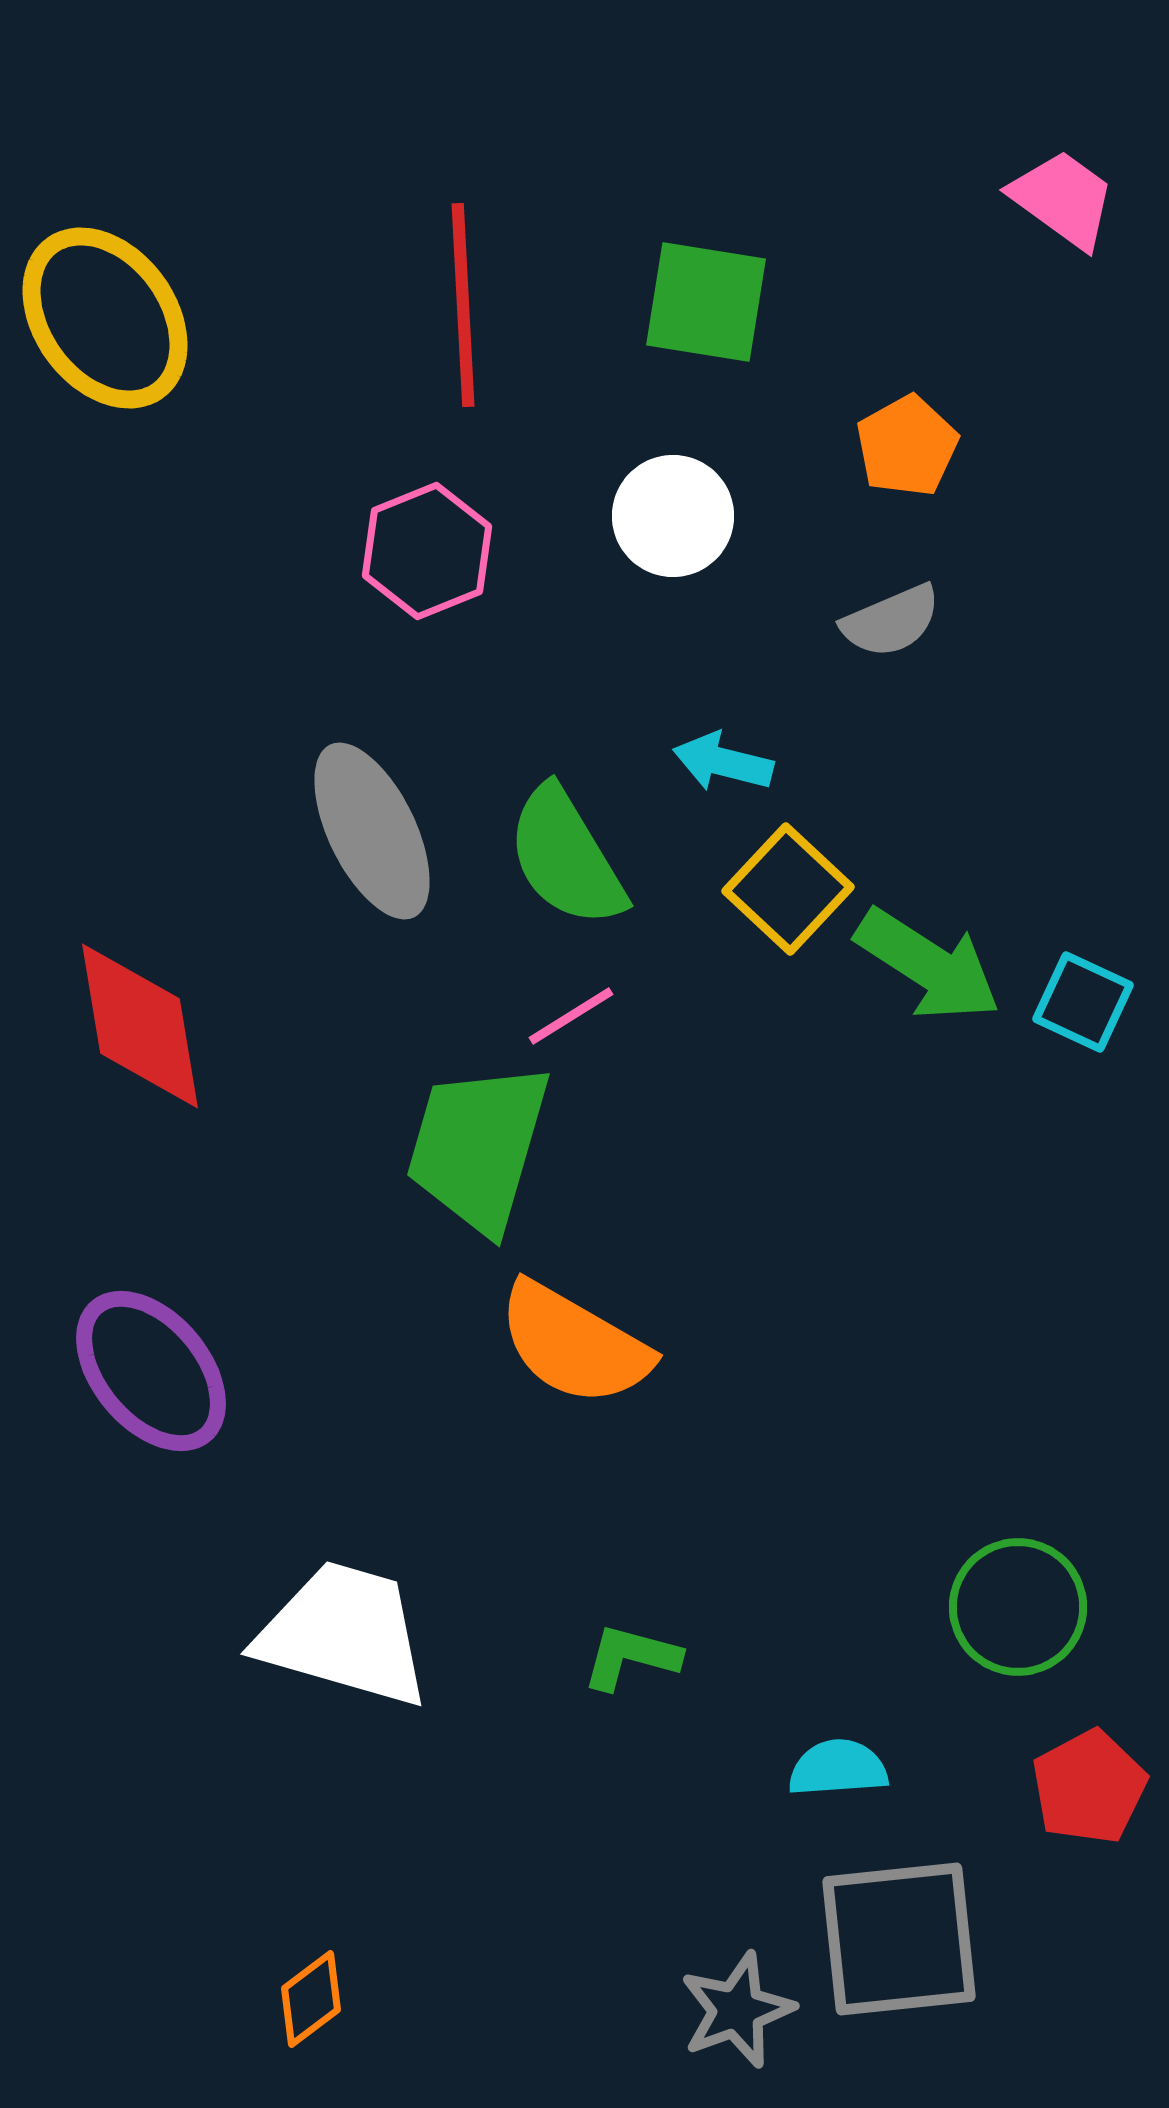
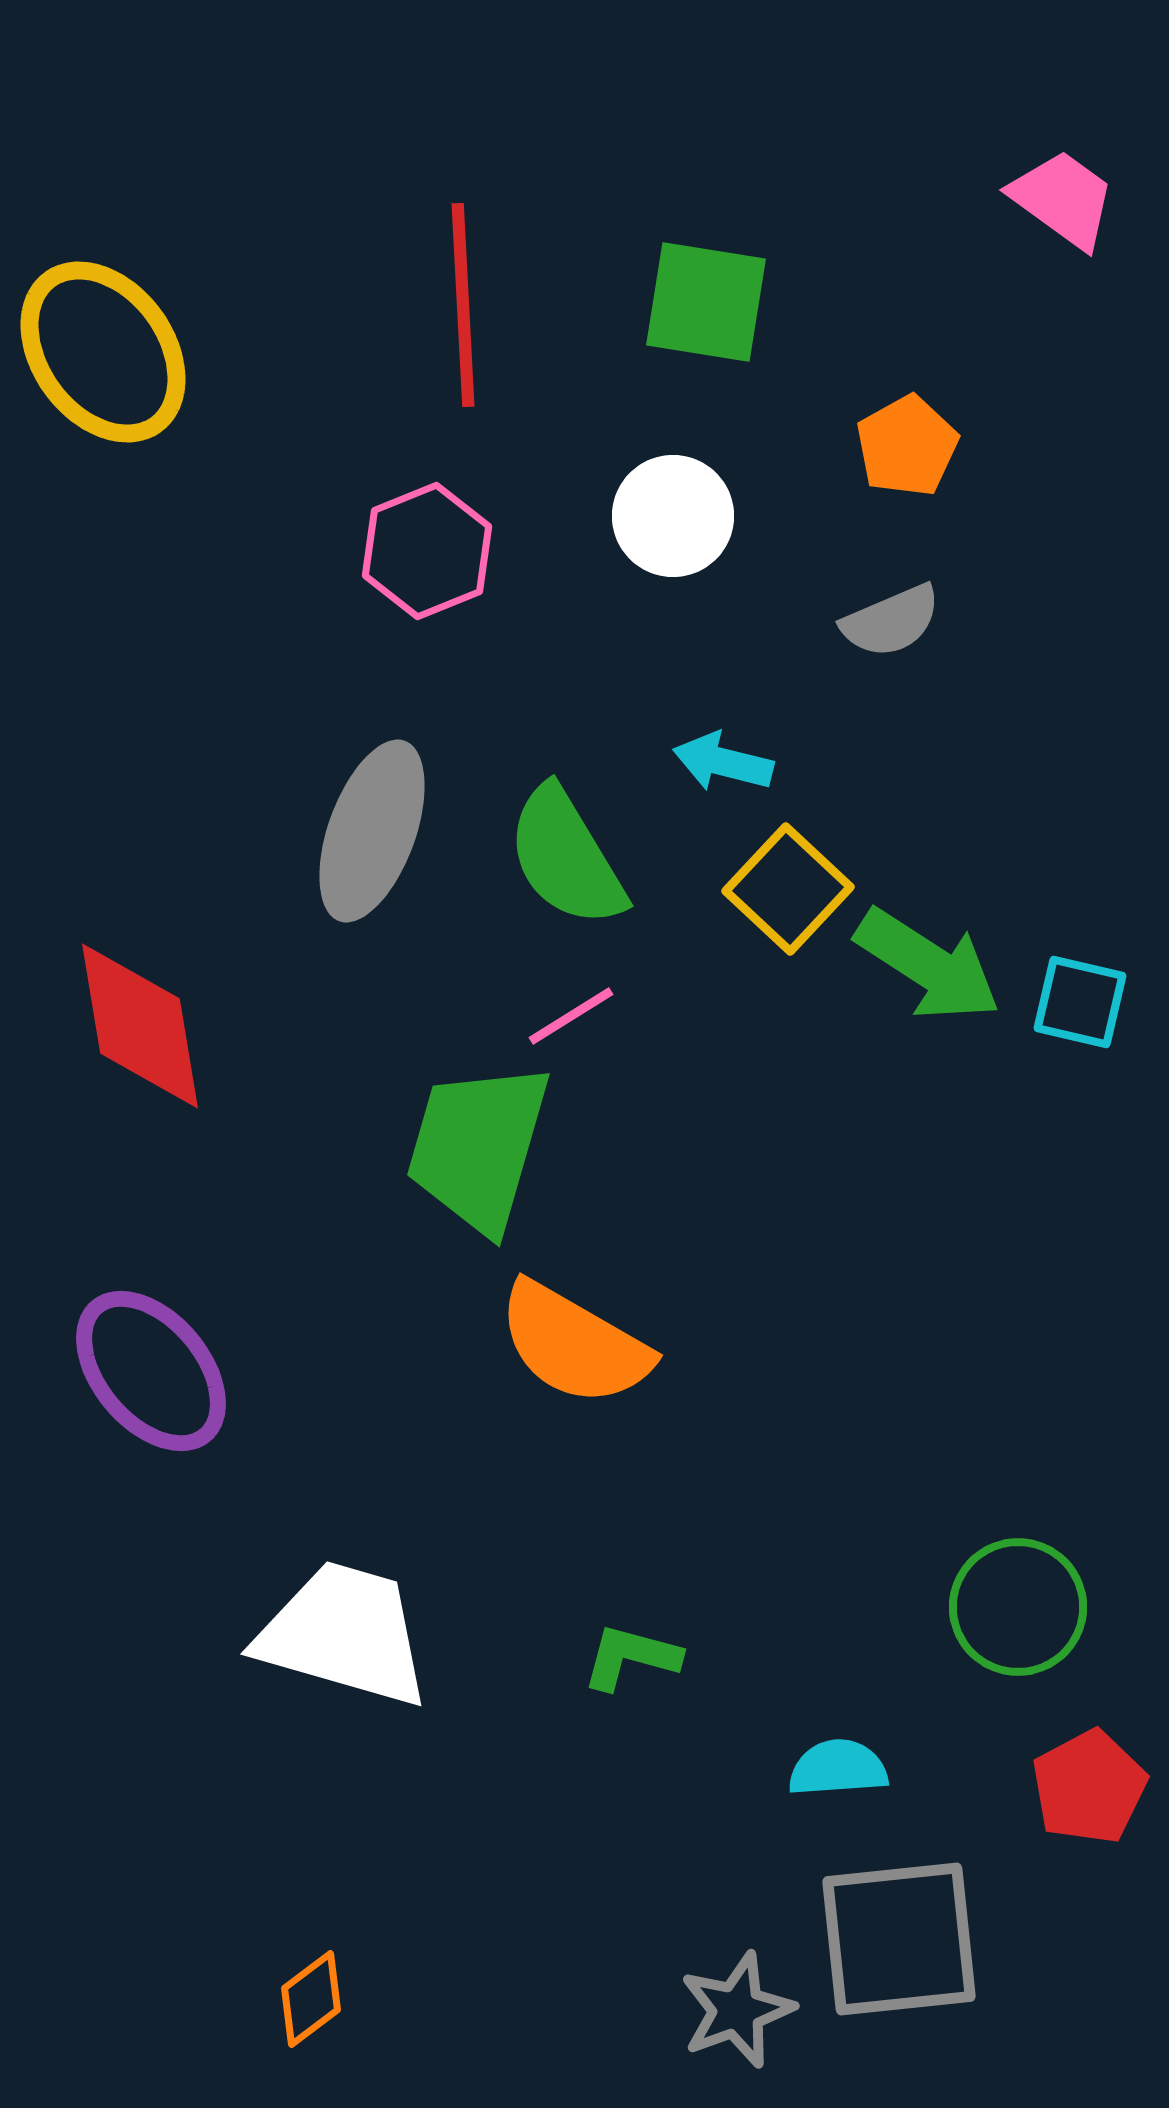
yellow ellipse: moved 2 px left, 34 px down
gray ellipse: rotated 46 degrees clockwise
cyan square: moved 3 px left; rotated 12 degrees counterclockwise
